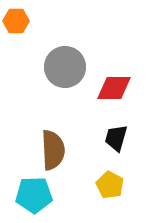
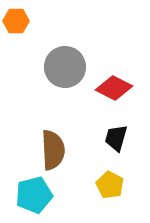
red diamond: rotated 27 degrees clockwise
cyan pentagon: rotated 12 degrees counterclockwise
